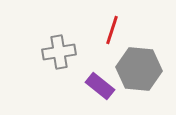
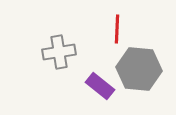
red line: moved 5 px right, 1 px up; rotated 16 degrees counterclockwise
